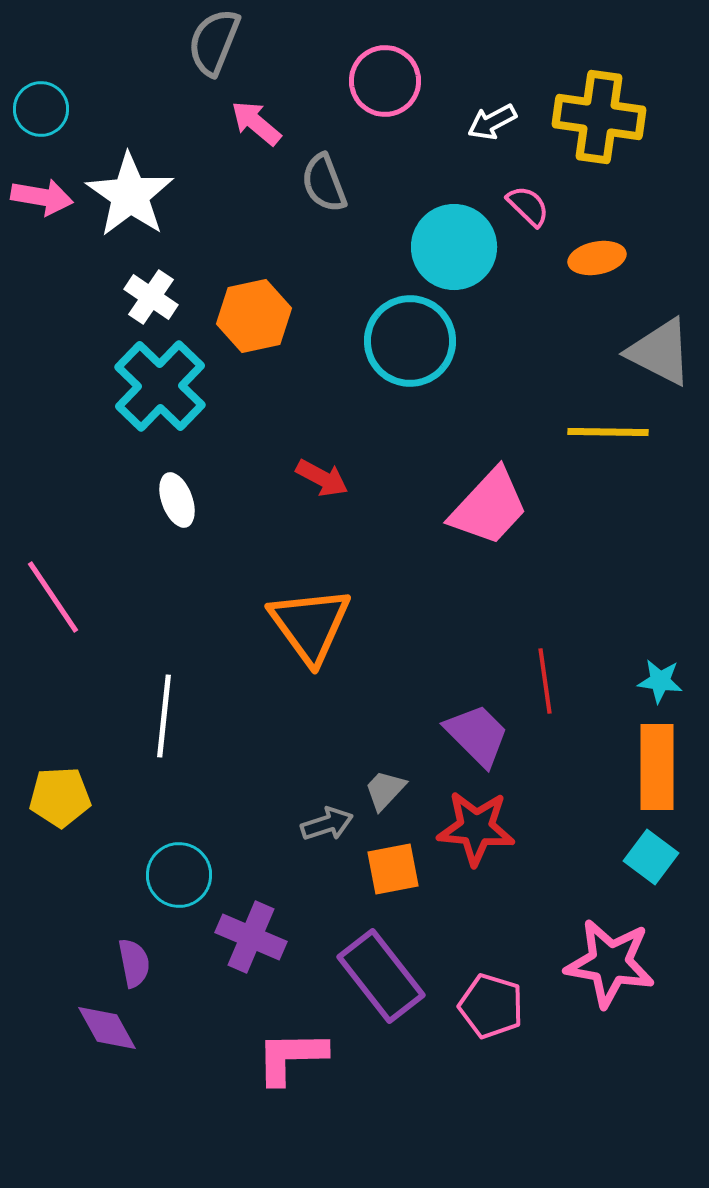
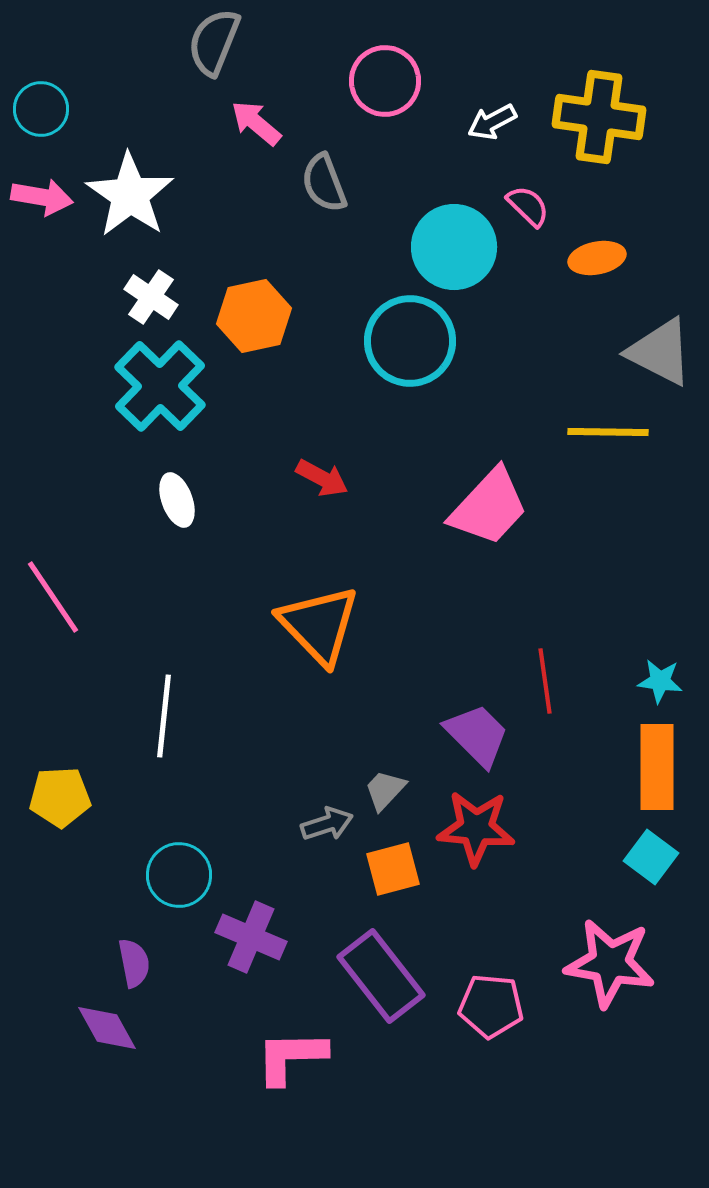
orange triangle at (310, 625): moved 9 px right; rotated 8 degrees counterclockwise
orange square at (393, 869): rotated 4 degrees counterclockwise
pink pentagon at (491, 1006): rotated 12 degrees counterclockwise
